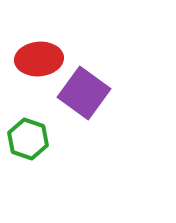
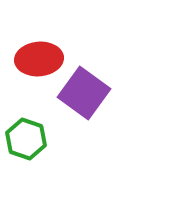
green hexagon: moved 2 px left
